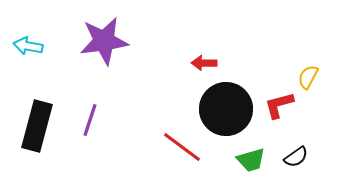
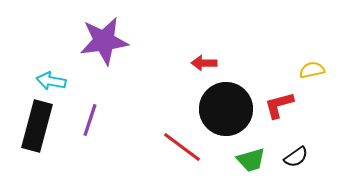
cyan arrow: moved 23 px right, 35 px down
yellow semicircle: moved 4 px right, 7 px up; rotated 50 degrees clockwise
